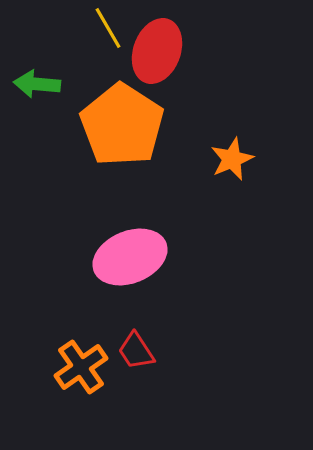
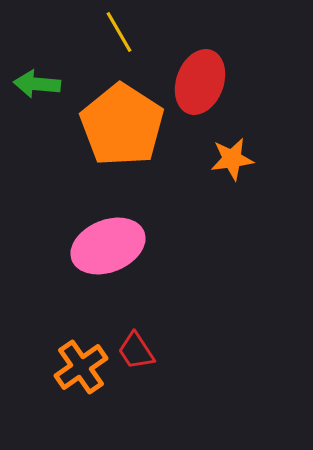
yellow line: moved 11 px right, 4 px down
red ellipse: moved 43 px right, 31 px down
orange star: rotated 15 degrees clockwise
pink ellipse: moved 22 px left, 11 px up
